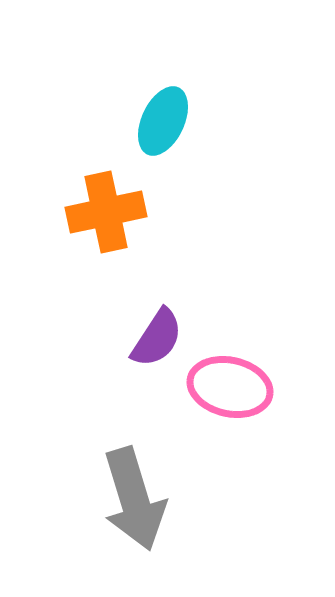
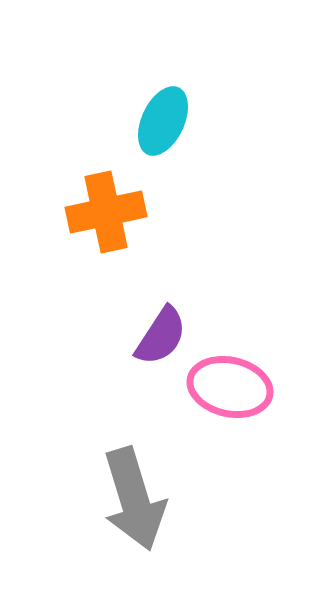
purple semicircle: moved 4 px right, 2 px up
